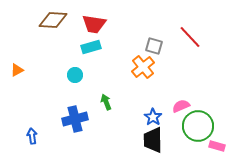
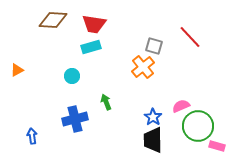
cyan circle: moved 3 px left, 1 px down
